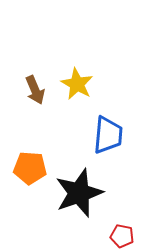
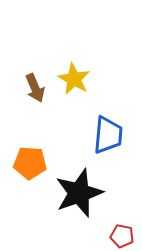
yellow star: moved 3 px left, 5 px up
brown arrow: moved 2 px up
orange pentagon: moved 5 px up
